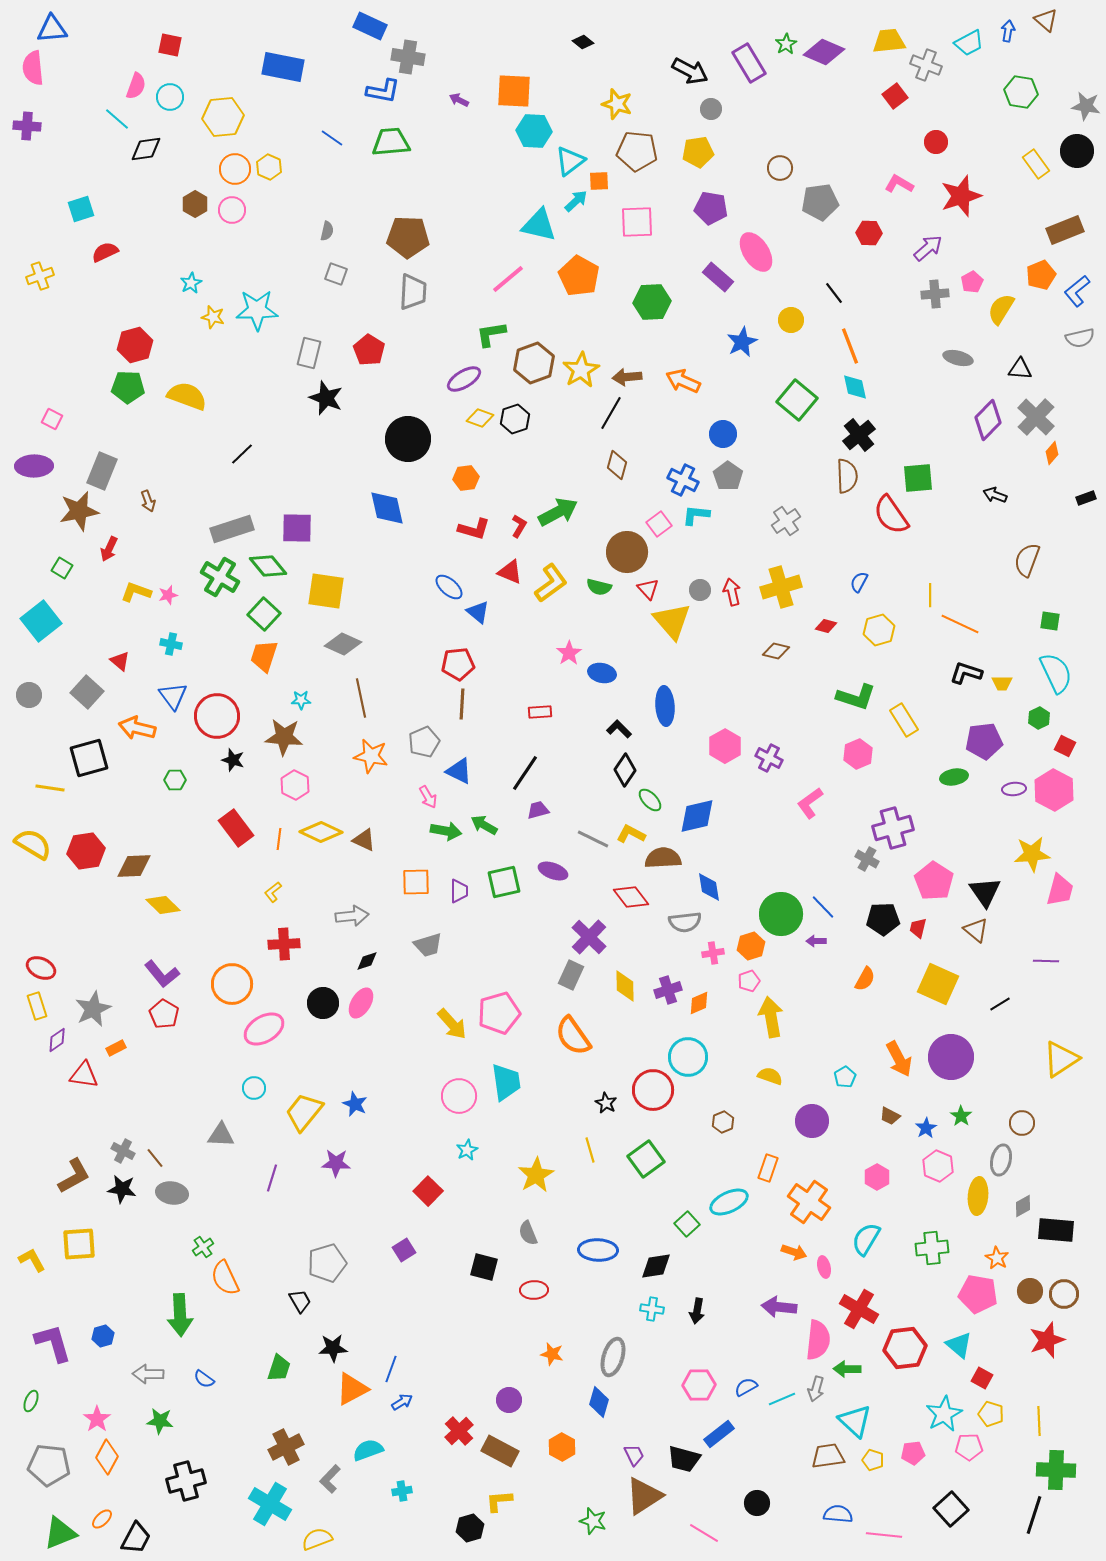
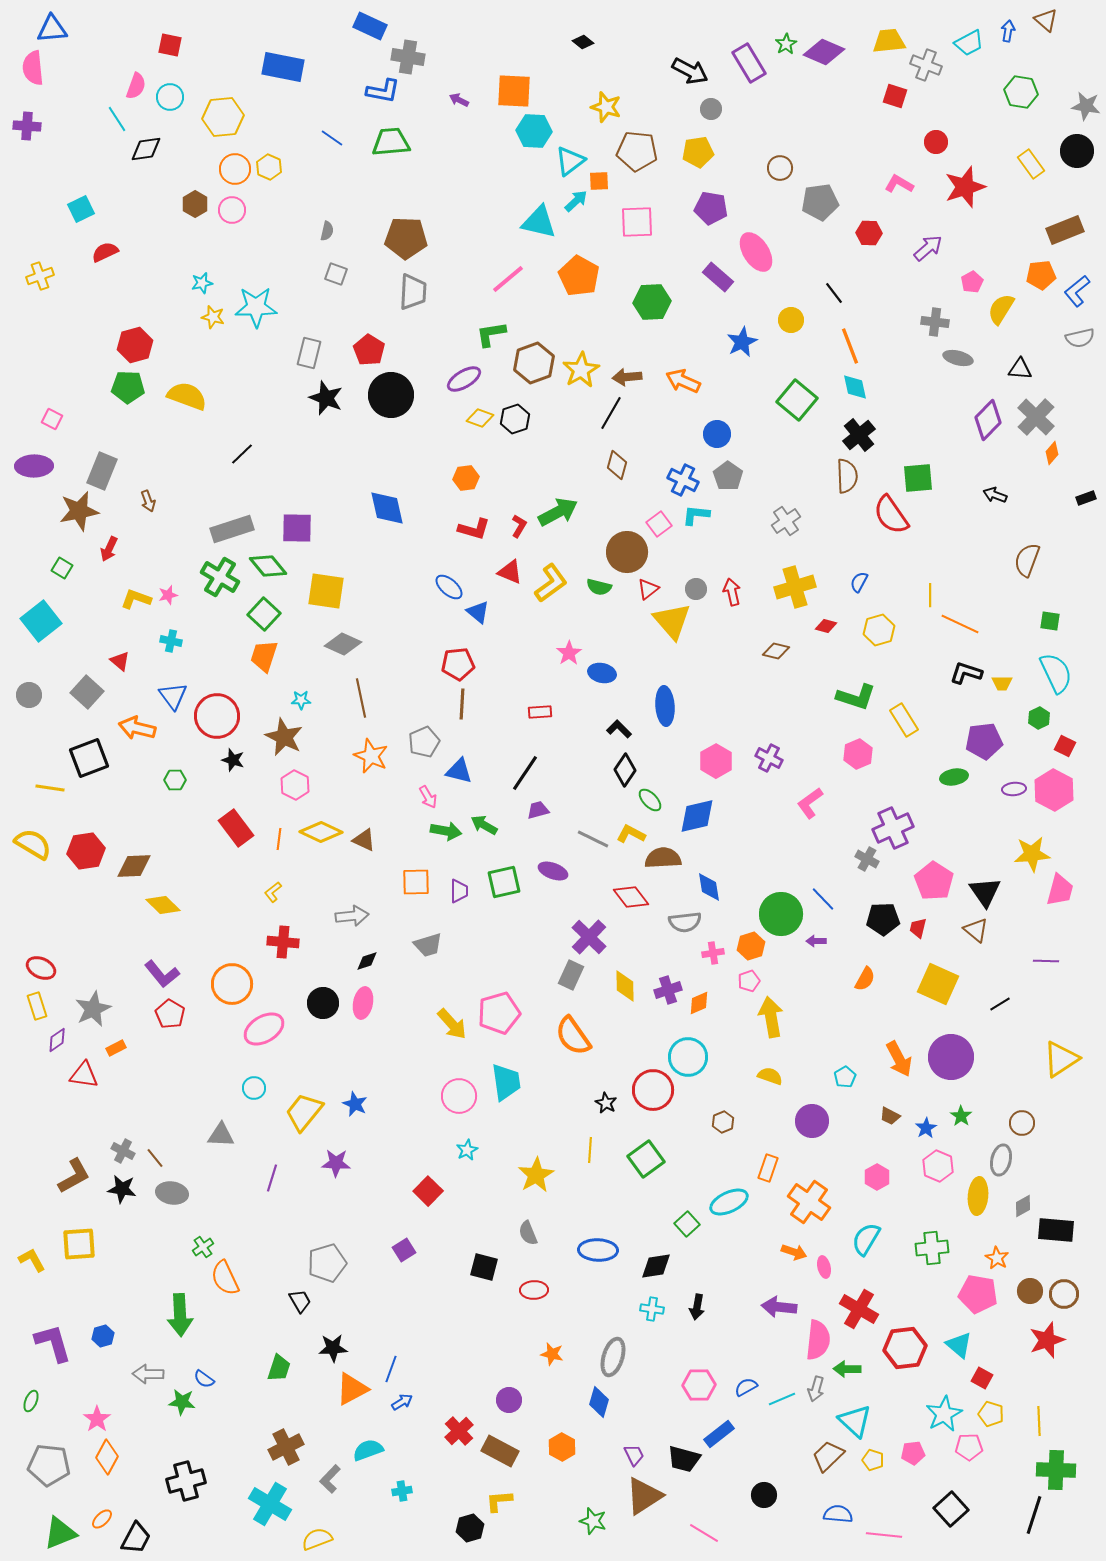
red square at (895, 96): rotated 35 degrees counterclockwise
yellow star at (617, 104): moved 11 px left, 3 px down
cyan line at (117, 119): rotated 16 degrees clockwise
yellow rectangle at (1036, 164): moved 5 px left
red star at (961, 196): moved 4 px right, 9 px up
cyan square at (81, 209): rotated 8 degrees counterclockwise
cyan triangle at (539, 225): moved 3 px up
brown pentagon at (408, 237): moved 2 px left, 1 px down
orange pentagon at (1041, 275): rotated 16 degrees clockwise
cyan star at (191, 283): moved 11 px right; rotated 15 degrees clockwise
gray cross at (935, 294): moved 28 px down; rotated 12 degrees clockwise
cyan star at (257, 310): moved 1 px left, 3 px up
blue circle at (723, 434): moved 6 px left
black circle at (408, 439): moved 17 px left, 44 px up
yellow cross at (781, 587): moved 14 px right
red triangle at (648, 589): rotated 35 degrees clockwise
gray circle at (700, 590): moved 4 px left, 1 px up
yellow L-shape at (136, 592): moved 7 px down
cyan cross at (171, 644): moved 3 px up
brown star at (284, 737): rotated 21 degrees clockwise
pink hexagon at (725, 746): moved 9 px left, 15 px down
orange star at (371, 756): rotated 12 degrees clockwise
black square at (89, 758): rotated 6 degrees counterclockwise
blue triangle at (459, 771): rotated 12 degrees counterclockwise
purple cross at (893, 828): rotated 9 degrees counterclockwise
blue line at (823, 907): moved 8 px up
red cross at (284, 944): moved 1 px left, 2 px up; rotated 8 degrees clockwise
pink ellipse at (361, 1003): moved 2 px right; rotated 20 degrees counterclockwise
red pentagon at (164, 1014): moved 6 px right
yellow line at (590, 1150): rotated 20 degrees clockwise
black arrow at (697, 1311): moved 4 px up
green star at (160, 1421): moved 22 px right, 19 px up
brown trapezoid at (828, 1456): rotated 36 degrees counterclockwise
black circle at (757, 1503): moved 7 px right, 8 px up
